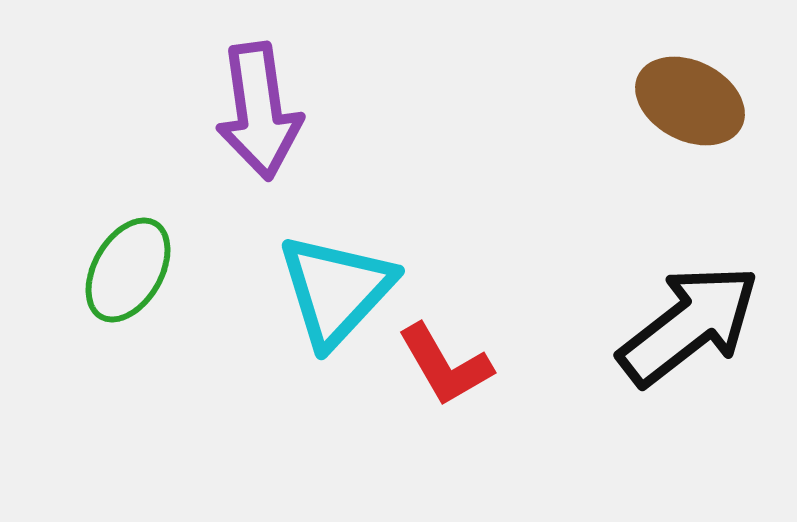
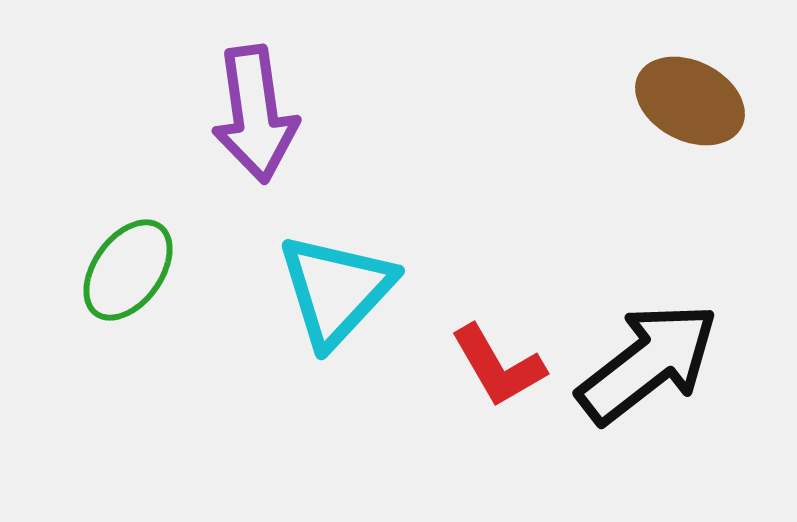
purple arrow: moved 4 px left, 3 px down
green ellipse: rotated 6 degrees clockwise
black arrow: moved 41 px left, 38 px down
red L-shape: moved 53 px right, 1 px down
